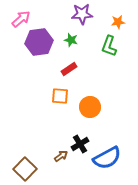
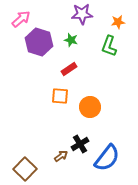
purple hexagon: rotated 24 degrees clockwise
blue semicircle: rotated 24 degrees counterclockwise
